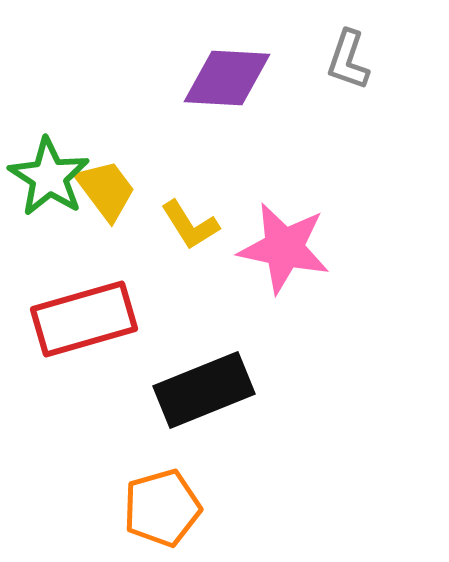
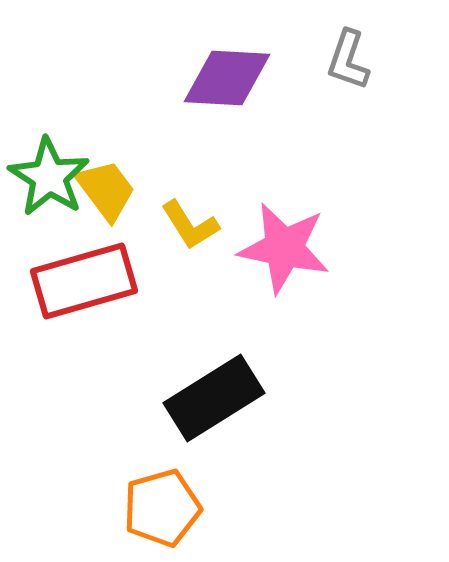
red rectangle: moved 38 px up
black rectangle: moved 10 px right, 8 px down; rotated 10 degrees counterclockwise
